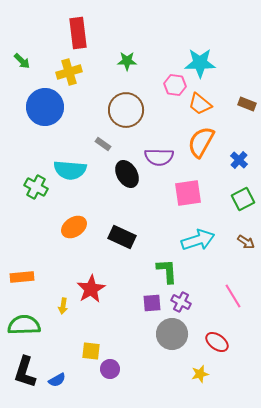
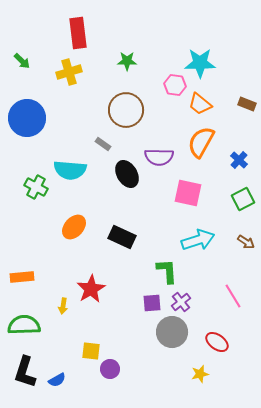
blue circle: moved 18 px left, 11 px down
pink square: rotated 20 degrees clockwise
orange ellipse: rotated 15 degrees counterclockwise
purple cross: rotated 24 degrees clockwise
gray circle: moved 2 px up
